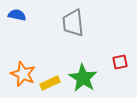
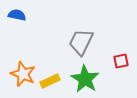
gray trapezoid: moved 8 px right, 19 px down; rotated 32 degrees clockwise
red square: moved 1 px right, 1 px up
green star: moved 2 px right, 1 px down
yellow rectangle: moved 2 px up
